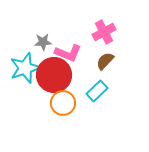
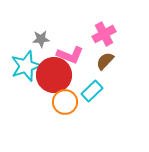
pink cross: moved 2 px down
gray star: moved 2 px left, 3 px up
pink L-shape: moved 2 px right, 2 px down
cyan star: moved 1 px right, 2 px up
cyan rectangle: moved 5 px left
orange circle: moved 2 px right, 1 px up
